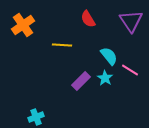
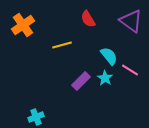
purple triangle: rotated 20 degrees counterclockwise
yellow line: rotated 18 degrees counterclockwise
